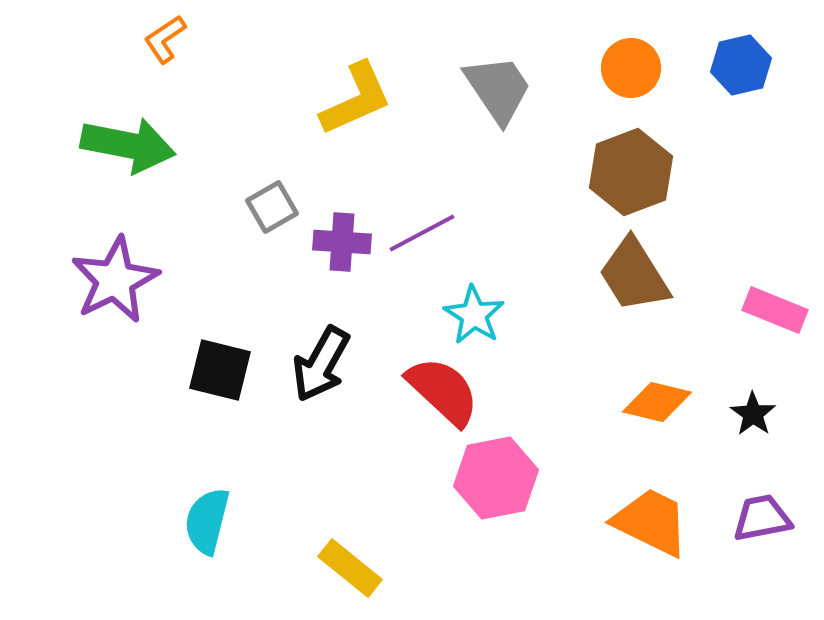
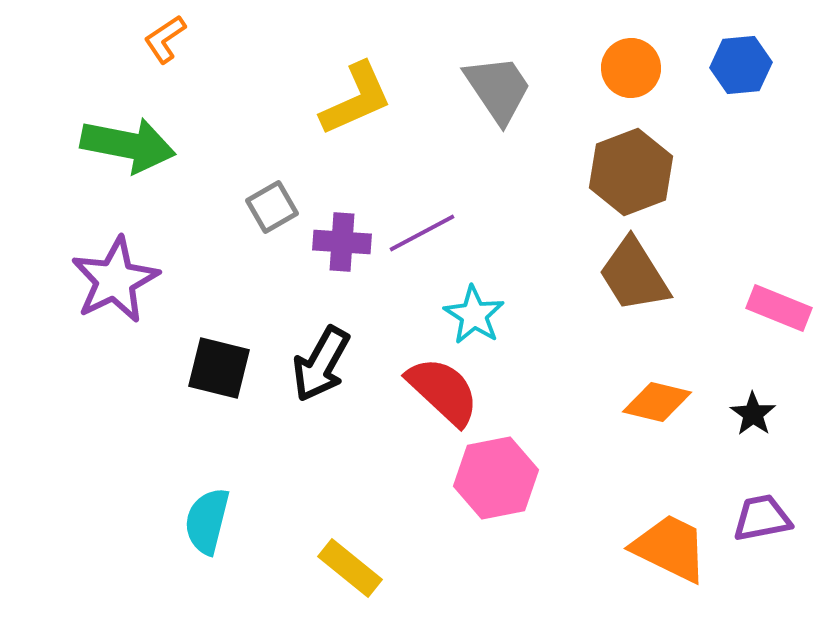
blue hexagon: rotated 8 degrees clockwise
pink rectangle: moved 4 px right, 2 px up
black square: moved 1 px left, 2 px up
orange trapezoid: moved 19 px right, 26 px down
